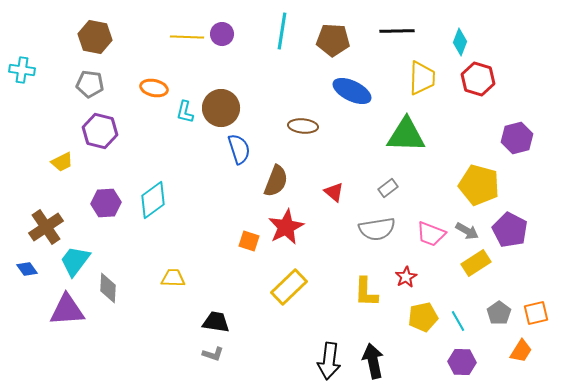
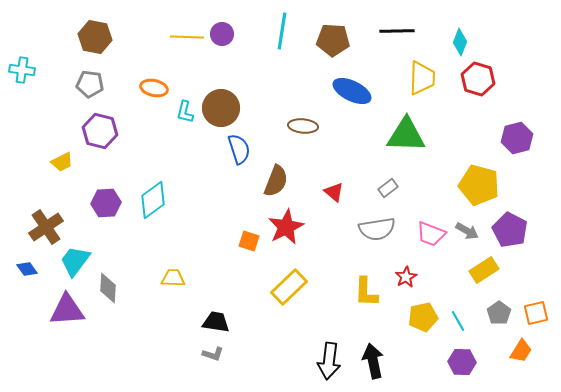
yellow rectangle at (476, 263): moved 8 px right, 7 px down
